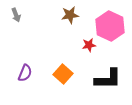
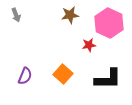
pink hexagon: moved 1 px left, 3 px up
purple semicircle: moved 3 px down
